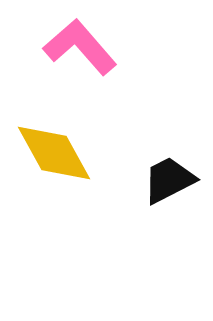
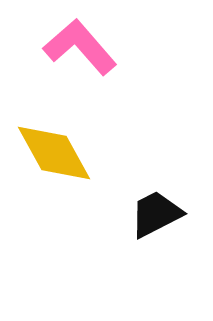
black trapezoid: moved 13 px left, 34 px down
